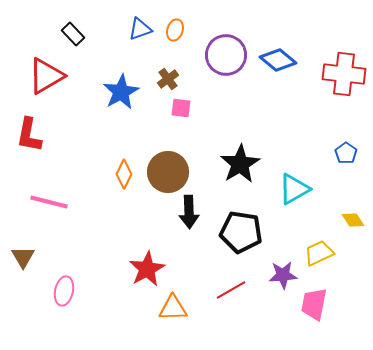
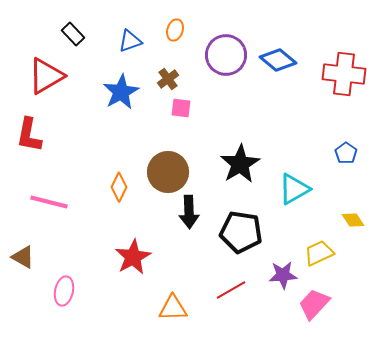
blue triangle: moved 10 px left, 12 px down
orange diamond: moved 5 px left, 13 px down
brown triangle: rotated 30 degrees counterclockwise
red star: moved 14 px left, 12 px up
pink trapezoid: rotated 32 degrees clockwise
